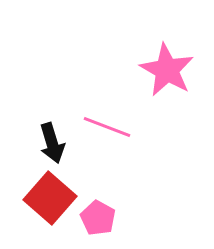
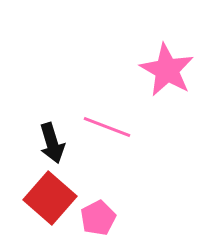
pink pentagon: rotated 16 degrees clockwise
